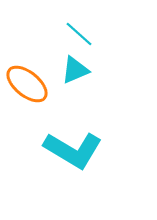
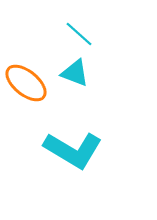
cyan triangle: moved 3 px down; rotated 44 degrees clockwise
orange ellipse: moved 1 px left, 1 px up
